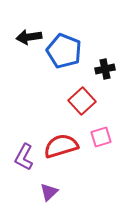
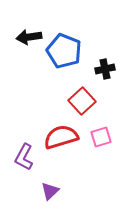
red semicircle: moved 9 px up
purple triangle: moved 1 px right, 1 px up
